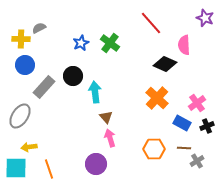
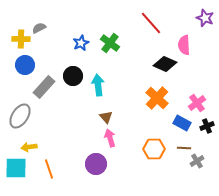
cyan arrow: moved 3 px right, 7 px up
